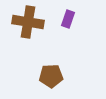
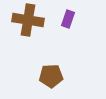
brown cross: moved 2 px up
